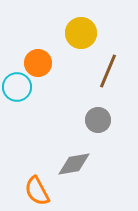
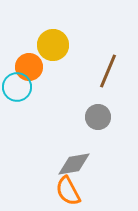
yellow circle: moved 28 px left, 12 px down
orange circle: moved 9 px left, 4 px down
gray circle: moved 3 px up
orange semicircle: moved 31 px right
